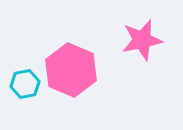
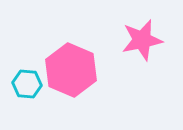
cyan hexagon: moved 2 px right; rotated 16 degrees clockwise
